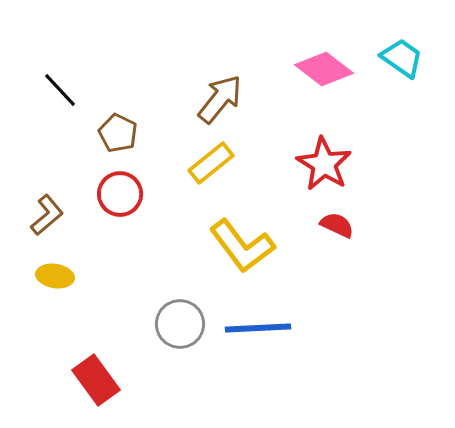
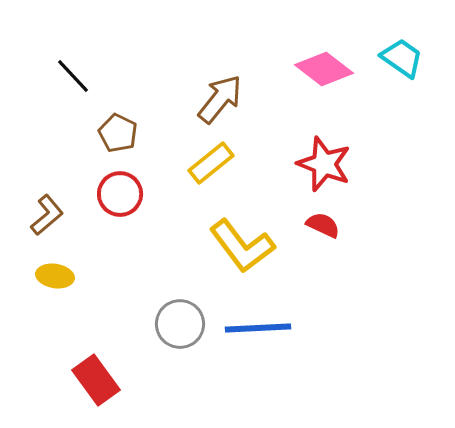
black line: moved 13 px right, 14 px up
red star: rotated 10 degrees counterclockwise
red semicircle: moved 14 px left
